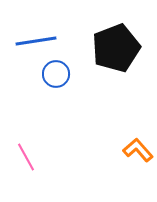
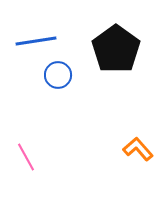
black pentagon: moved 1 px down; rotated 15 degrees counterclockwise
blue circle: moved 2 px right, 1 px down
orange L-shape: moved 1 px up
